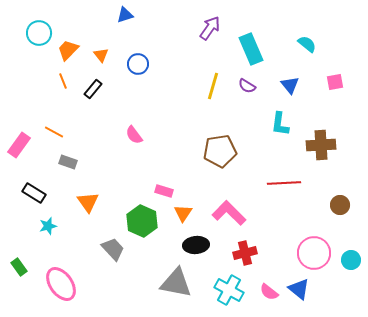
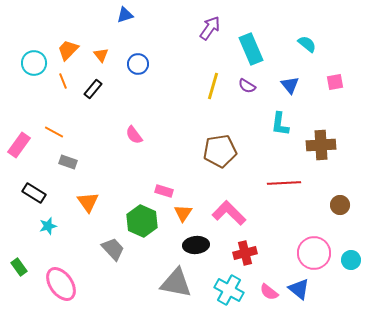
cyan circle at (39, 33): moved 5 px left, 30 px down
